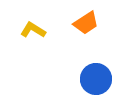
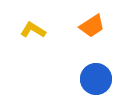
orange trapezoid: moved 6 px right, 3 px down
